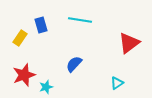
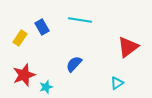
blue rectangle: moved 1 px right, 2 px down; rotated 14 degrees counterclockwise
red triangle: moved 1 px left, 4 px down
